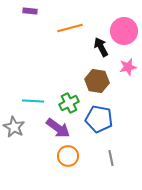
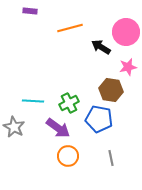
pink circle: moved 2 px right, 1 px down
black arrow: rotated 30 degrees counterclockwise
brown hexagon: moved 14 px right, 9 px down
